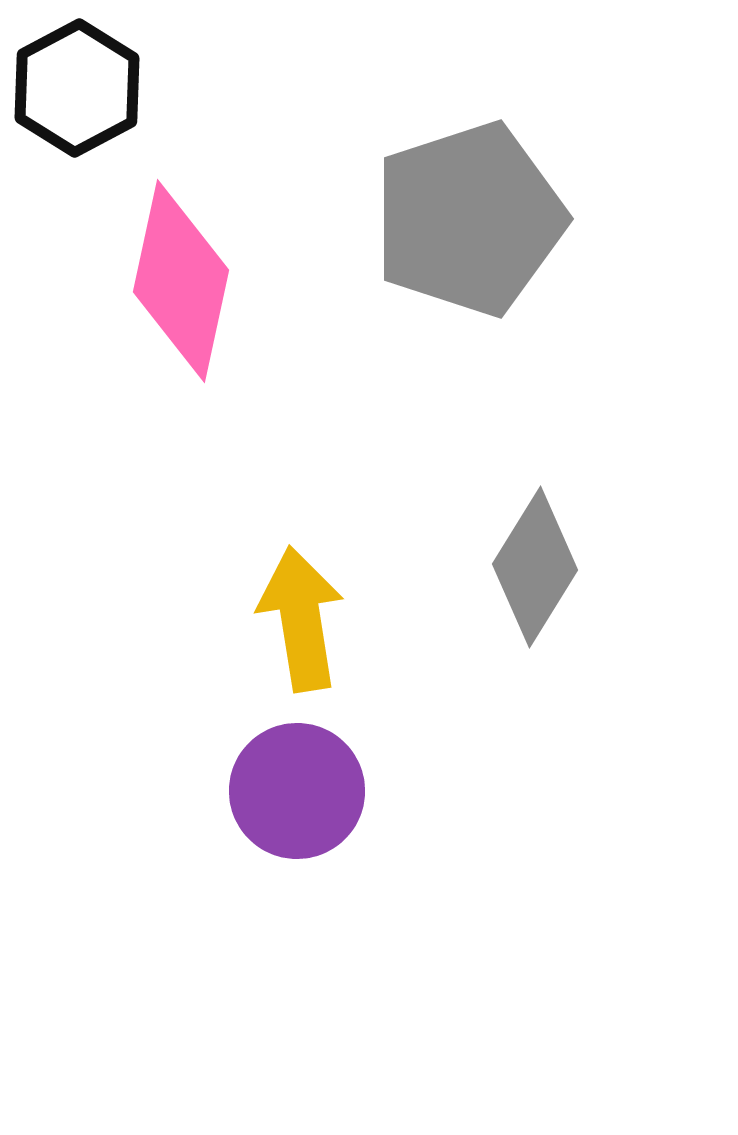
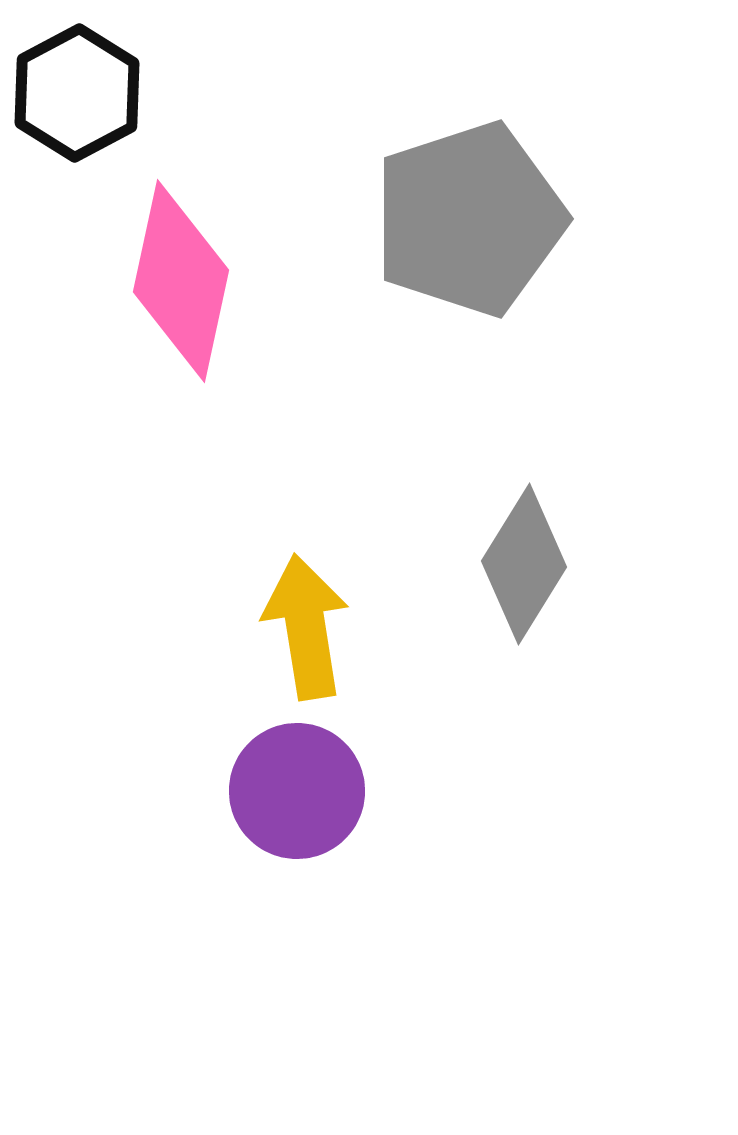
black hexagon: moved 5 px down
gray diamond: moved 11 px left, 3 px up
yellow arrow: moved 5 px right, 8 px down
